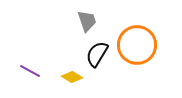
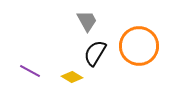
gray trapezoid: rotated 10 degrees counterclockwise
orange circle: moved 2 px right, 1 px down
black semicircle: moved 2 px left, 1 px up
